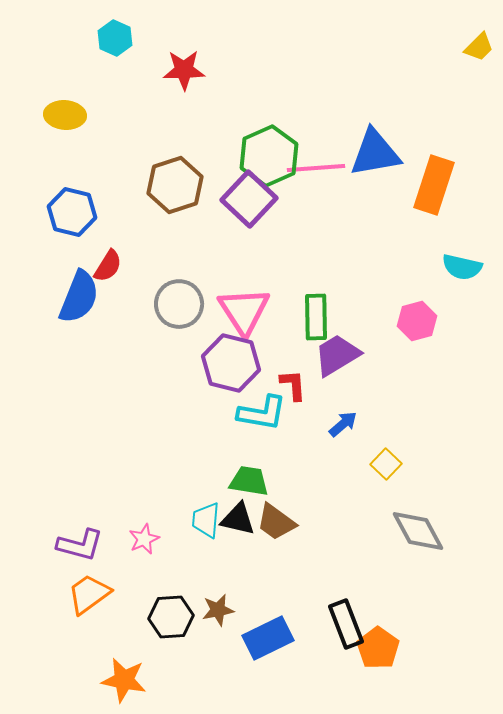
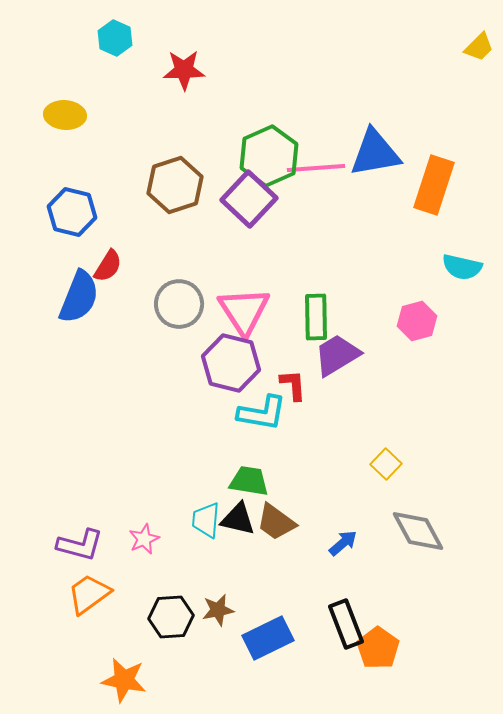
blue arrow: moved 119 px down
